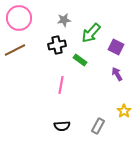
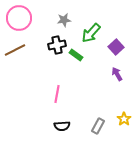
purple square: rotated 21 degrees clockwise
green rectangle: moved 4 px left, 5 px up
pink line: moved 4 px left, 9 px down
yellow star: moved 8 px down
